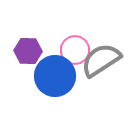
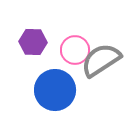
purple hexagon: moved 5 px right, 9 px up
blue circle: moved 14 px down
